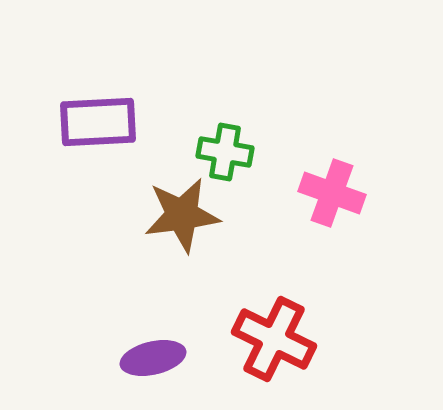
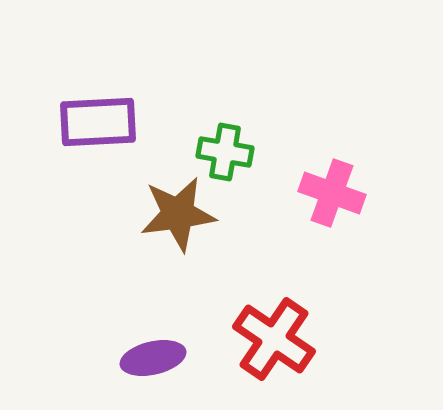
brown star: moved 4 px left, 1 px up
red cross: rotated 8 degrees clockwise
